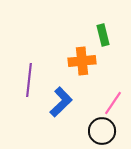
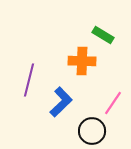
green rectangle: rotated 45 degrees counterclockwise
orange cross: rotated 8 degrees clockwise
purple line: rotated 8 degrees clockwise
black circle: moved 10 px left
